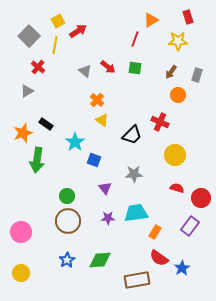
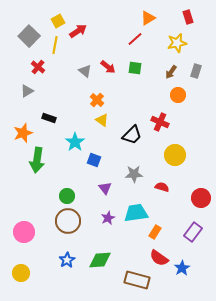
orange triangle at (151, 20): moved 3 px left, 2 px up
red line at (135, 39): rotated 28 degrees clockwise
yellow star at (178, 41): moved 1 px left, 2 px down; rotated 12 degrees counterclockwise
gray rectangle at (197, 75): moved 1 px left, 4 px up
black rectangle at (46, 124): moved 3 px right, 6 px up; rotated 16 degrees counterclockwise
red semicircle at (177, 188): moved 15 px left, 1 px up
purple star at (108, 218): rotated 24 degrees counterclockwise
purple rectangle at (190, 226): moved 3 px right, 6 px down
pink circle at (21, 232): moved 3 px right
brown rectangle at (137, 280): rotated 25 degrees clockwise
